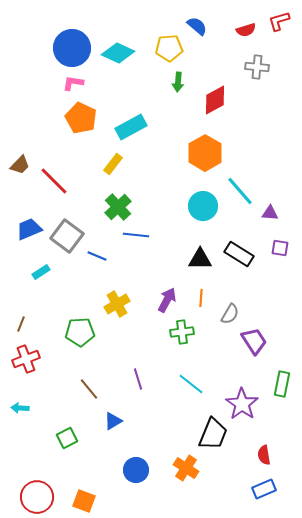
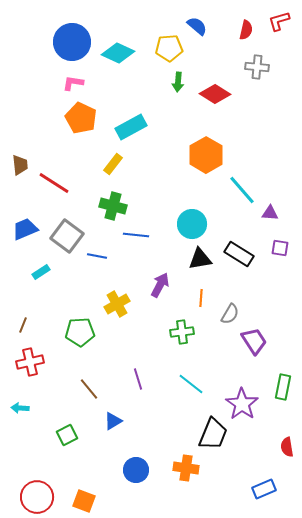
red semicircle at (246, 30): rotated 60 degrees counterclockwise
blue circle at (72, 48): moved 6 px up
red diamond at (215, 100): moved 6 px up; rotated 60 degrees clockwise
orange hexagon at (205, 153): moved 1 px right, 2 px down
brown trapezoid at (20, 165): rotated 50 degrees counterclockwise
red line at (54, 181): moved 2 px down; rotated 12 degrees counterclockwise
cyan line at (240, 191): moved 2 px right, 1 px up
cyan circle at (203, 206): moved 11 px left, 18 px down
green cross at (118, 207): moved 5 px left, 1 px up; rotated 32 degrees counterclockwise
blue trapezoid at (29, 229): moved 4 px left
blue line at (97, 256): rotated 12 degrees counterclockwise
black triangle at (200, 259): rotated 10 degrees counterclockwise
purple arrow at (167, 300): moved 7 px left, 15 px up
brown line at (21, 324): moved 2 px right, 1 px down
red cross at (26, 359): moved 4 px right, 3 px down; rotated 8 degrees clockwise
green rectangle at (282, 384): moved 1 px right, 3 px down
green square at (67, 438): moved 3 px up
red semicircle at (264, 455): moved 23 px right, 8 px up
orange cross at (186, 468): rotated 25 degrees counterclockwise
